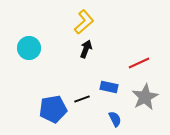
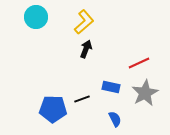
cyan circle: moved 7 px right, 31 px up
blue rectangle: moved 2 px right
gray star: moved 4 px up
blue pentagon: rotated 12 degrees clockwise
